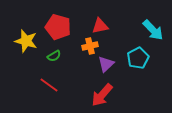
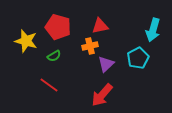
cyan arrow: rotated 60 degrees clockwise
